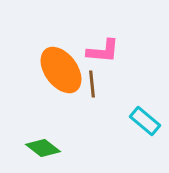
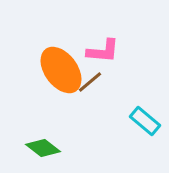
brown line: moved 2 px left, 2 px up; rotated 56 degrees clockwise
